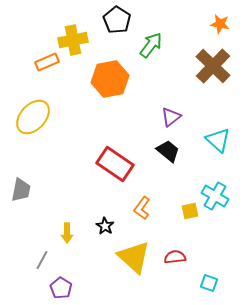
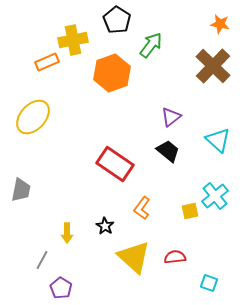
orange hexagon: moved 2 px right, 6 px up; rotated 9 degrees counterclockwise
cyan cross: rotated 20 degrees clockwise
